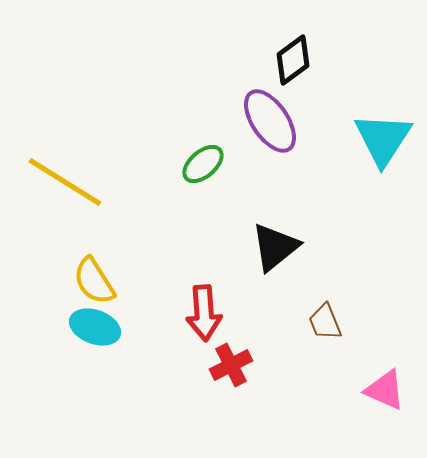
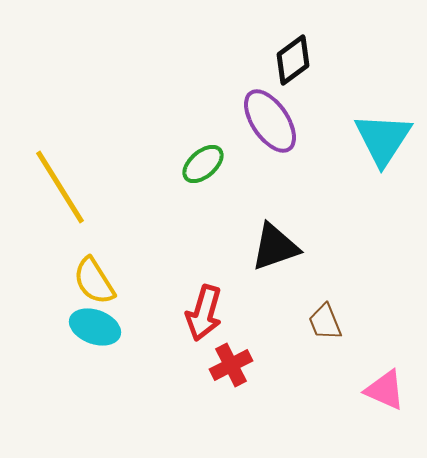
yellow line: moved 5 px left, 5 px down; rotated 26 degrees clockwise
black triangle: rotated 20 degrees clockwise
red arrow: rotated 20 degrees clockwise
